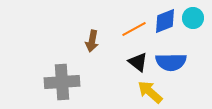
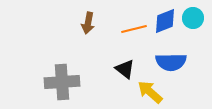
orange line: rotated 15 degrees clockwise
brown arrow: moved 4 px left, 18 px up
black triangle: moved 13 px left, 7 px down
